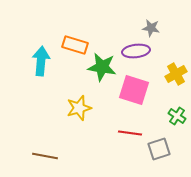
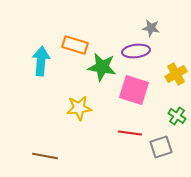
yellow star: rotated 10 degrees clockwise
gray square: moved 2 px right, 2 px up
